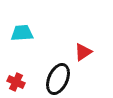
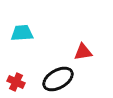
red triangle: rotated 24 degrees clockwise
black ellipse: rotated 36 degrees clockwise
